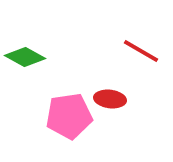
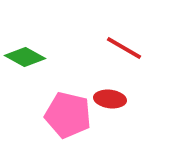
red line: moved 17 px left, 3 px up
pink pentagon: moved 1 px left, 1 px up; rotated 21 degrees clockwise
